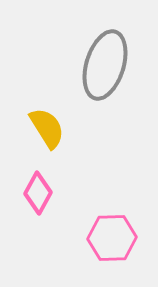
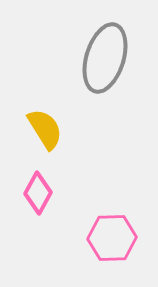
gray ellipse: moved 7 px up
yellow semicircle: moved 2 px left, 1 px down
